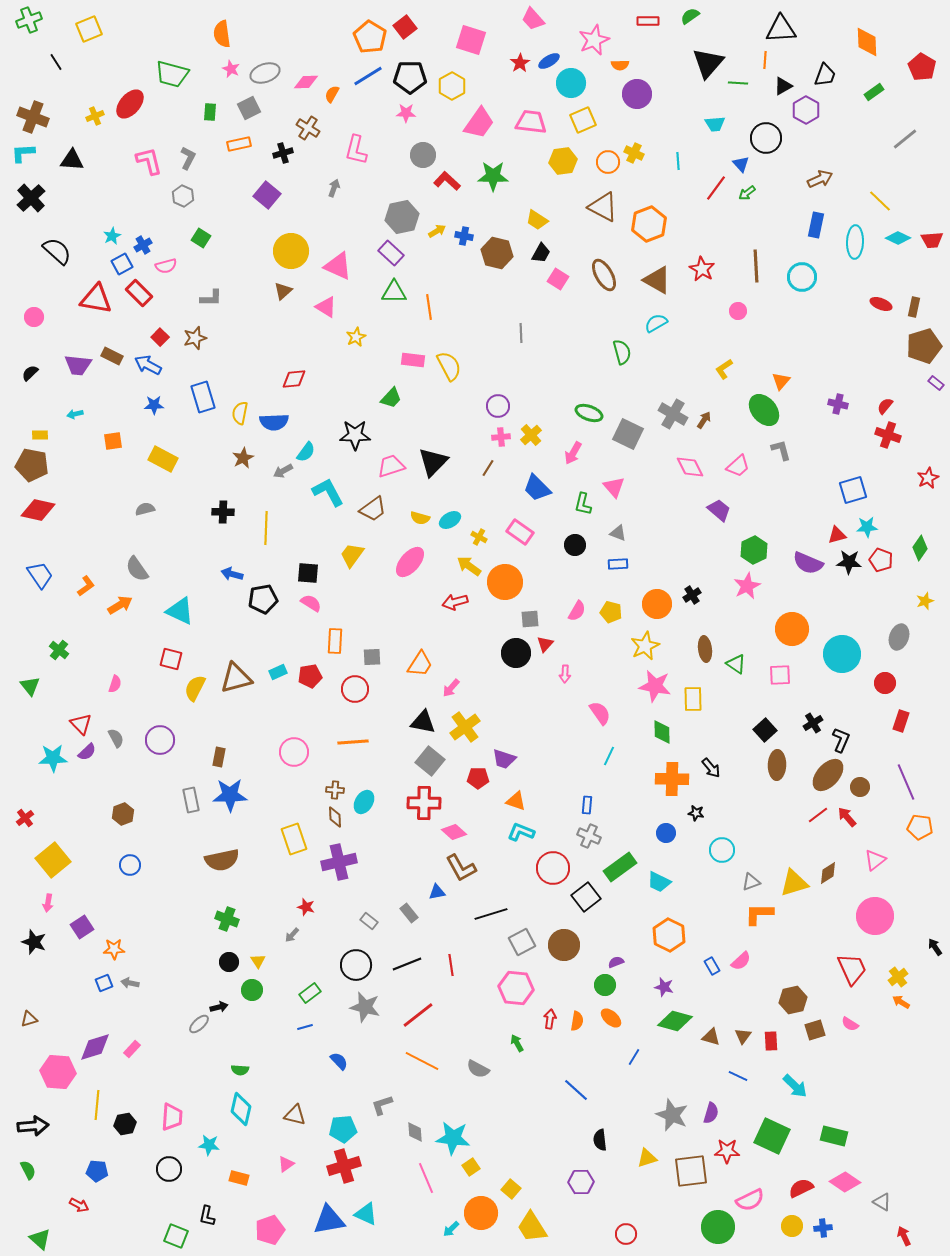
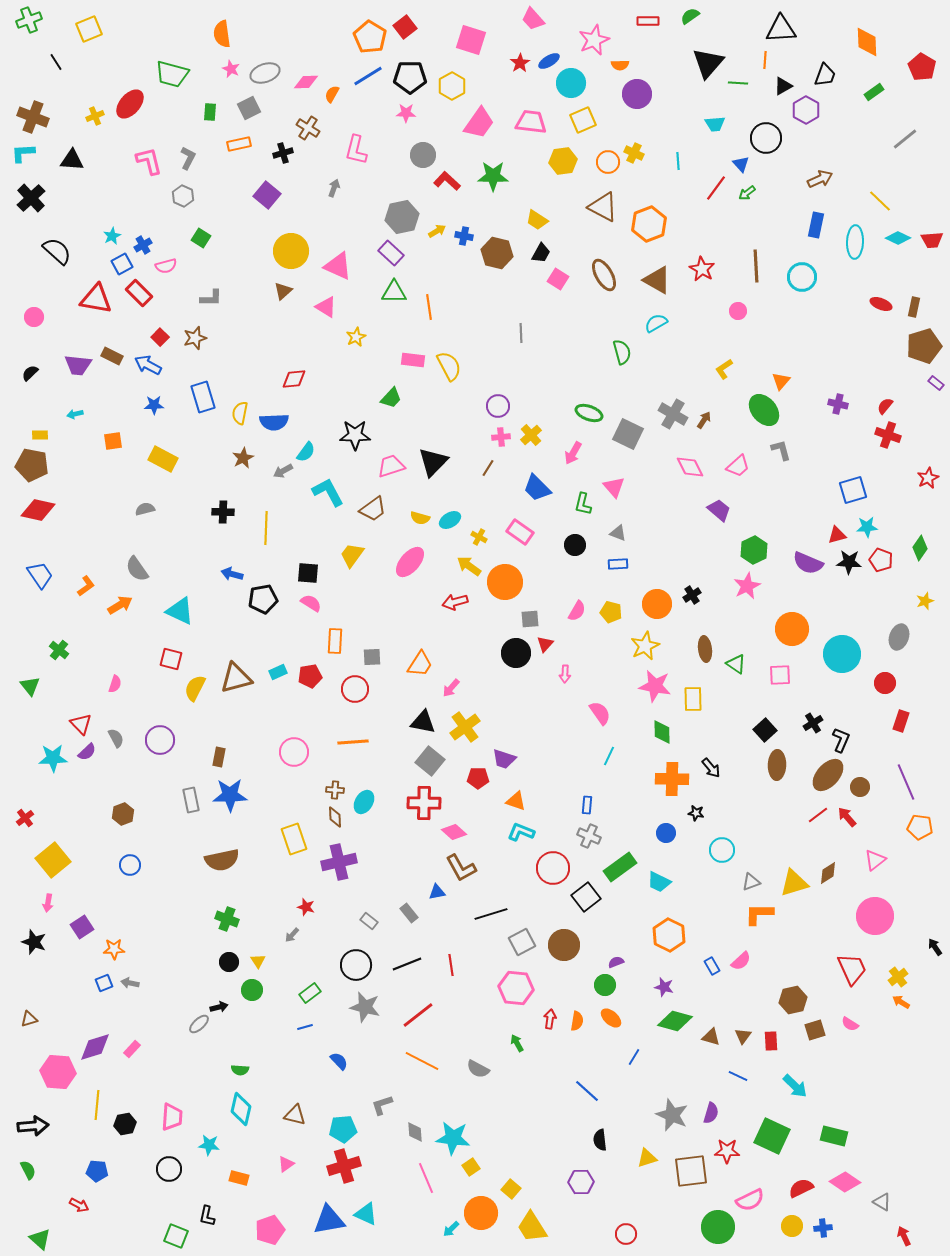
blue line at (576, 1090): moved 11 px right, 1 px down
